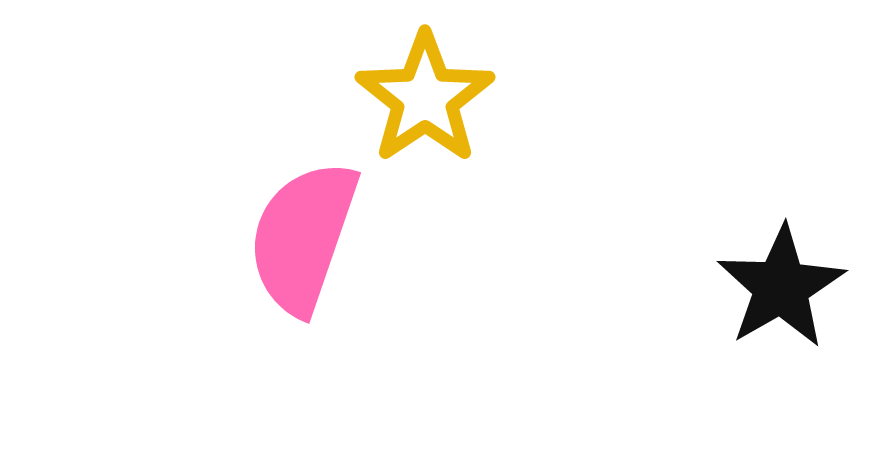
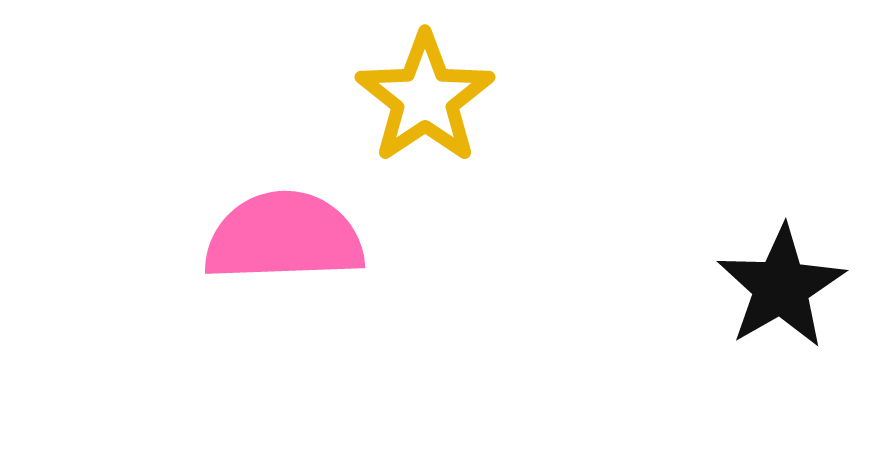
pink semicircle: moved 19 px left; rotated 69 degrees clockwise
